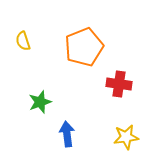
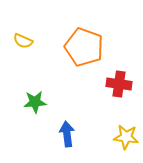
yellow semicircle: rotated 48 degrees counterclockwise
orange pentagon: rotated 30 degrees counterclockwise
green star: moved 5 px left; rotated 15 degrees clockwise
yellow star: rotated 15 degrees clockwise
